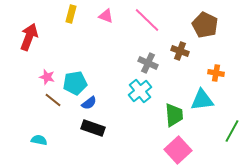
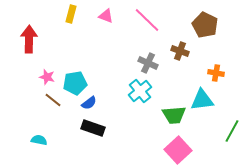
red arrow: moved 2 px down; rotated 20 degrees counterclockwise
green trapezoid: rotated 90 degrees clockwise
